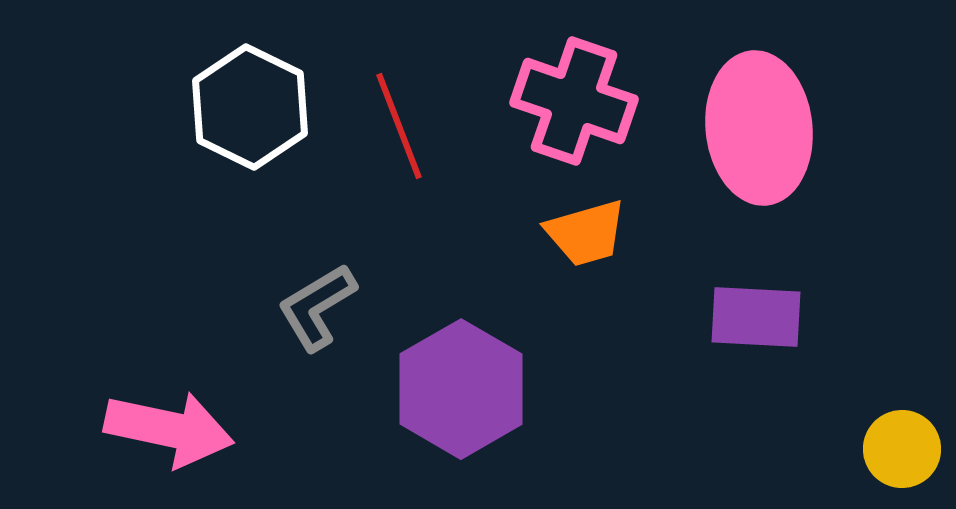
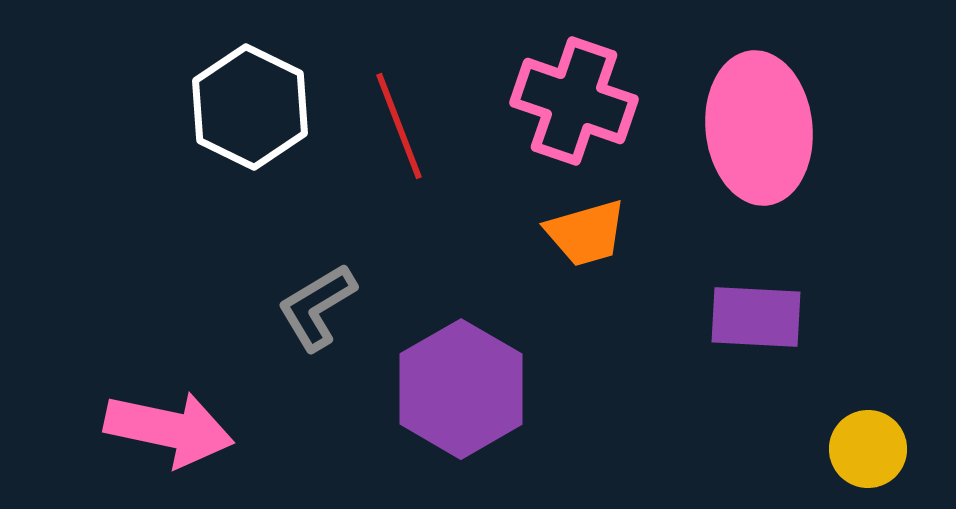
yellow circle: moved 34 px left
